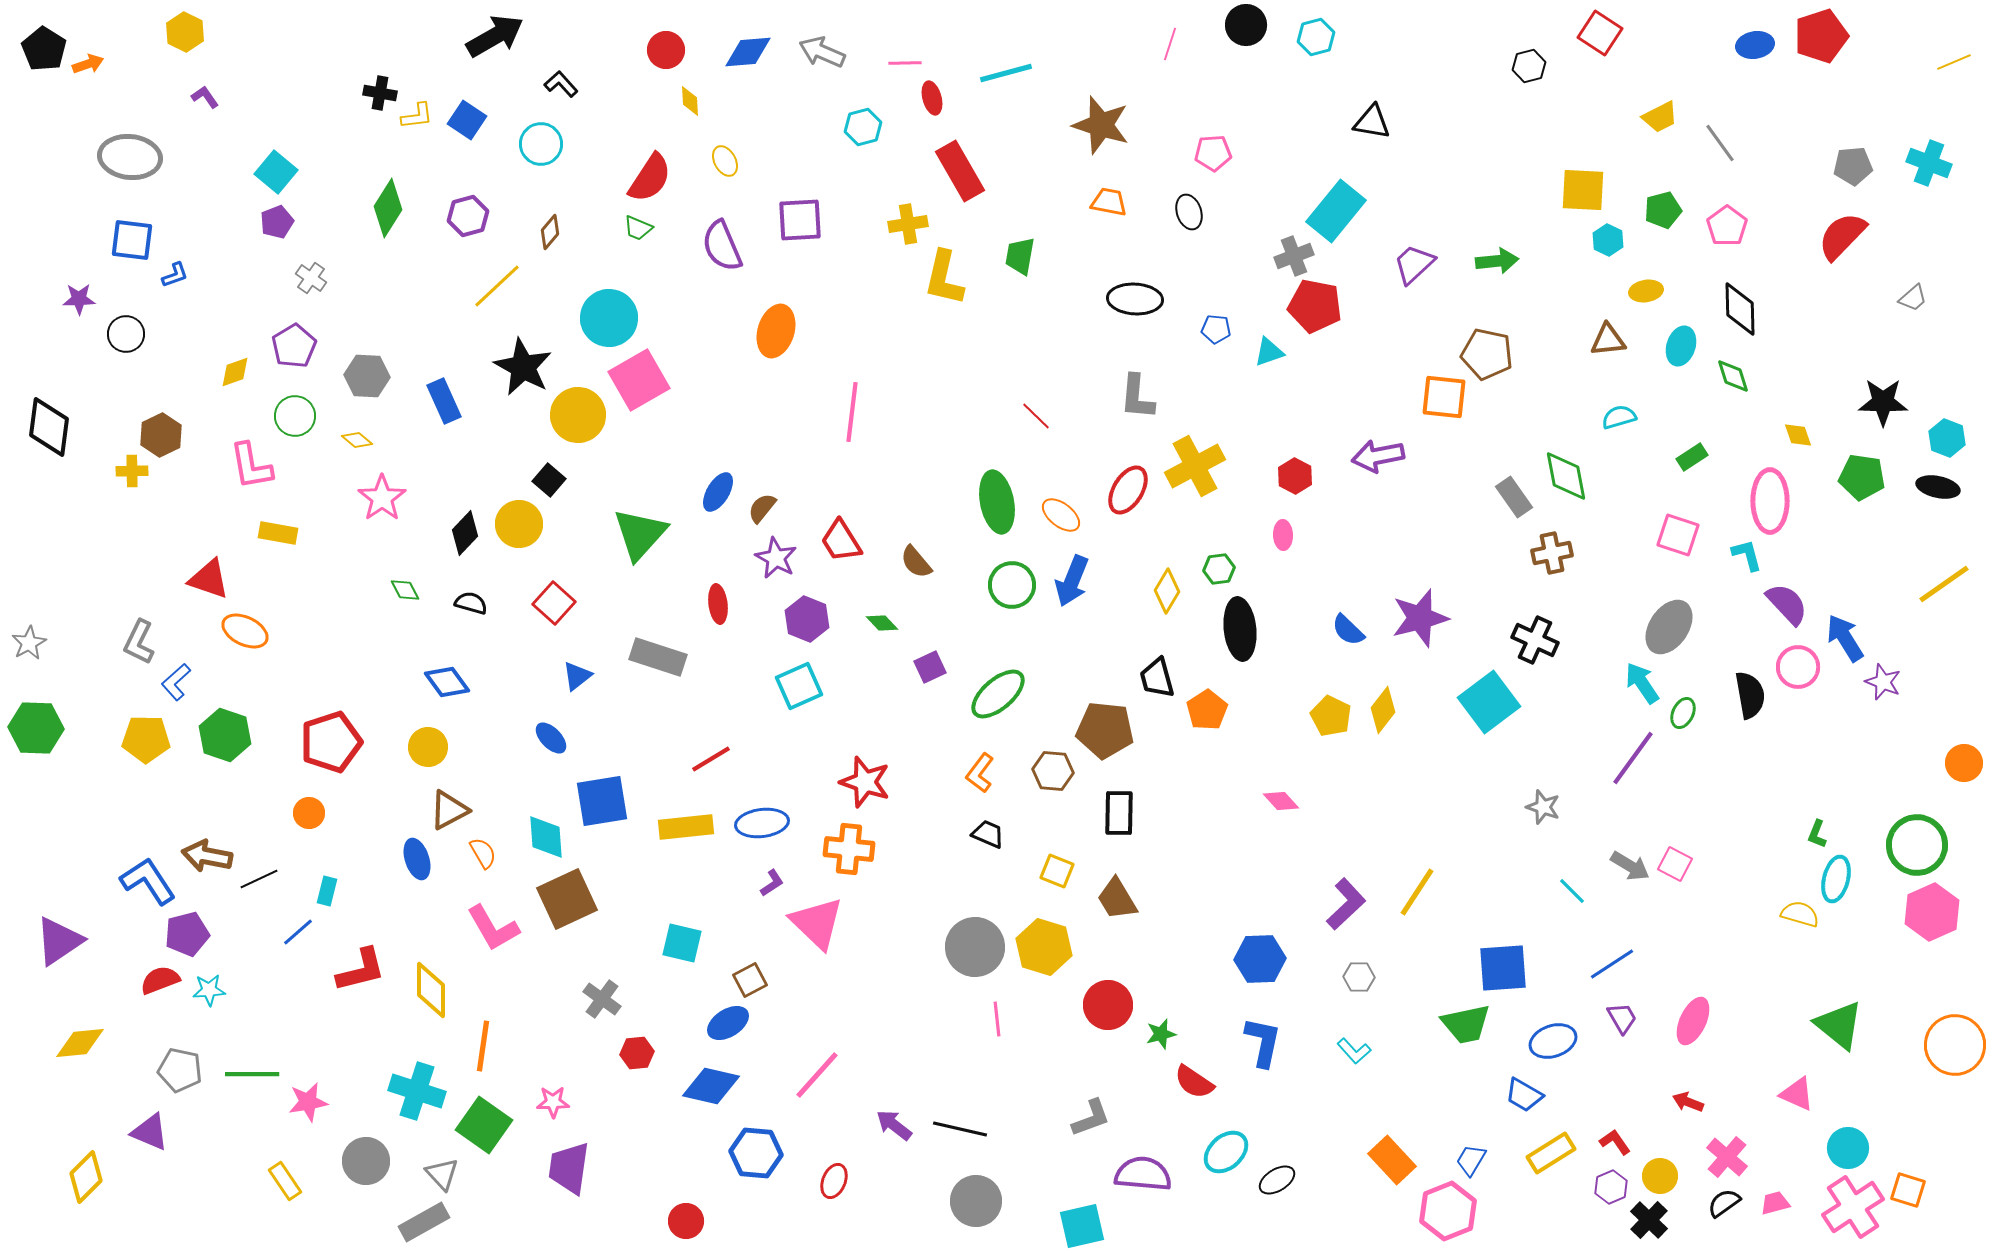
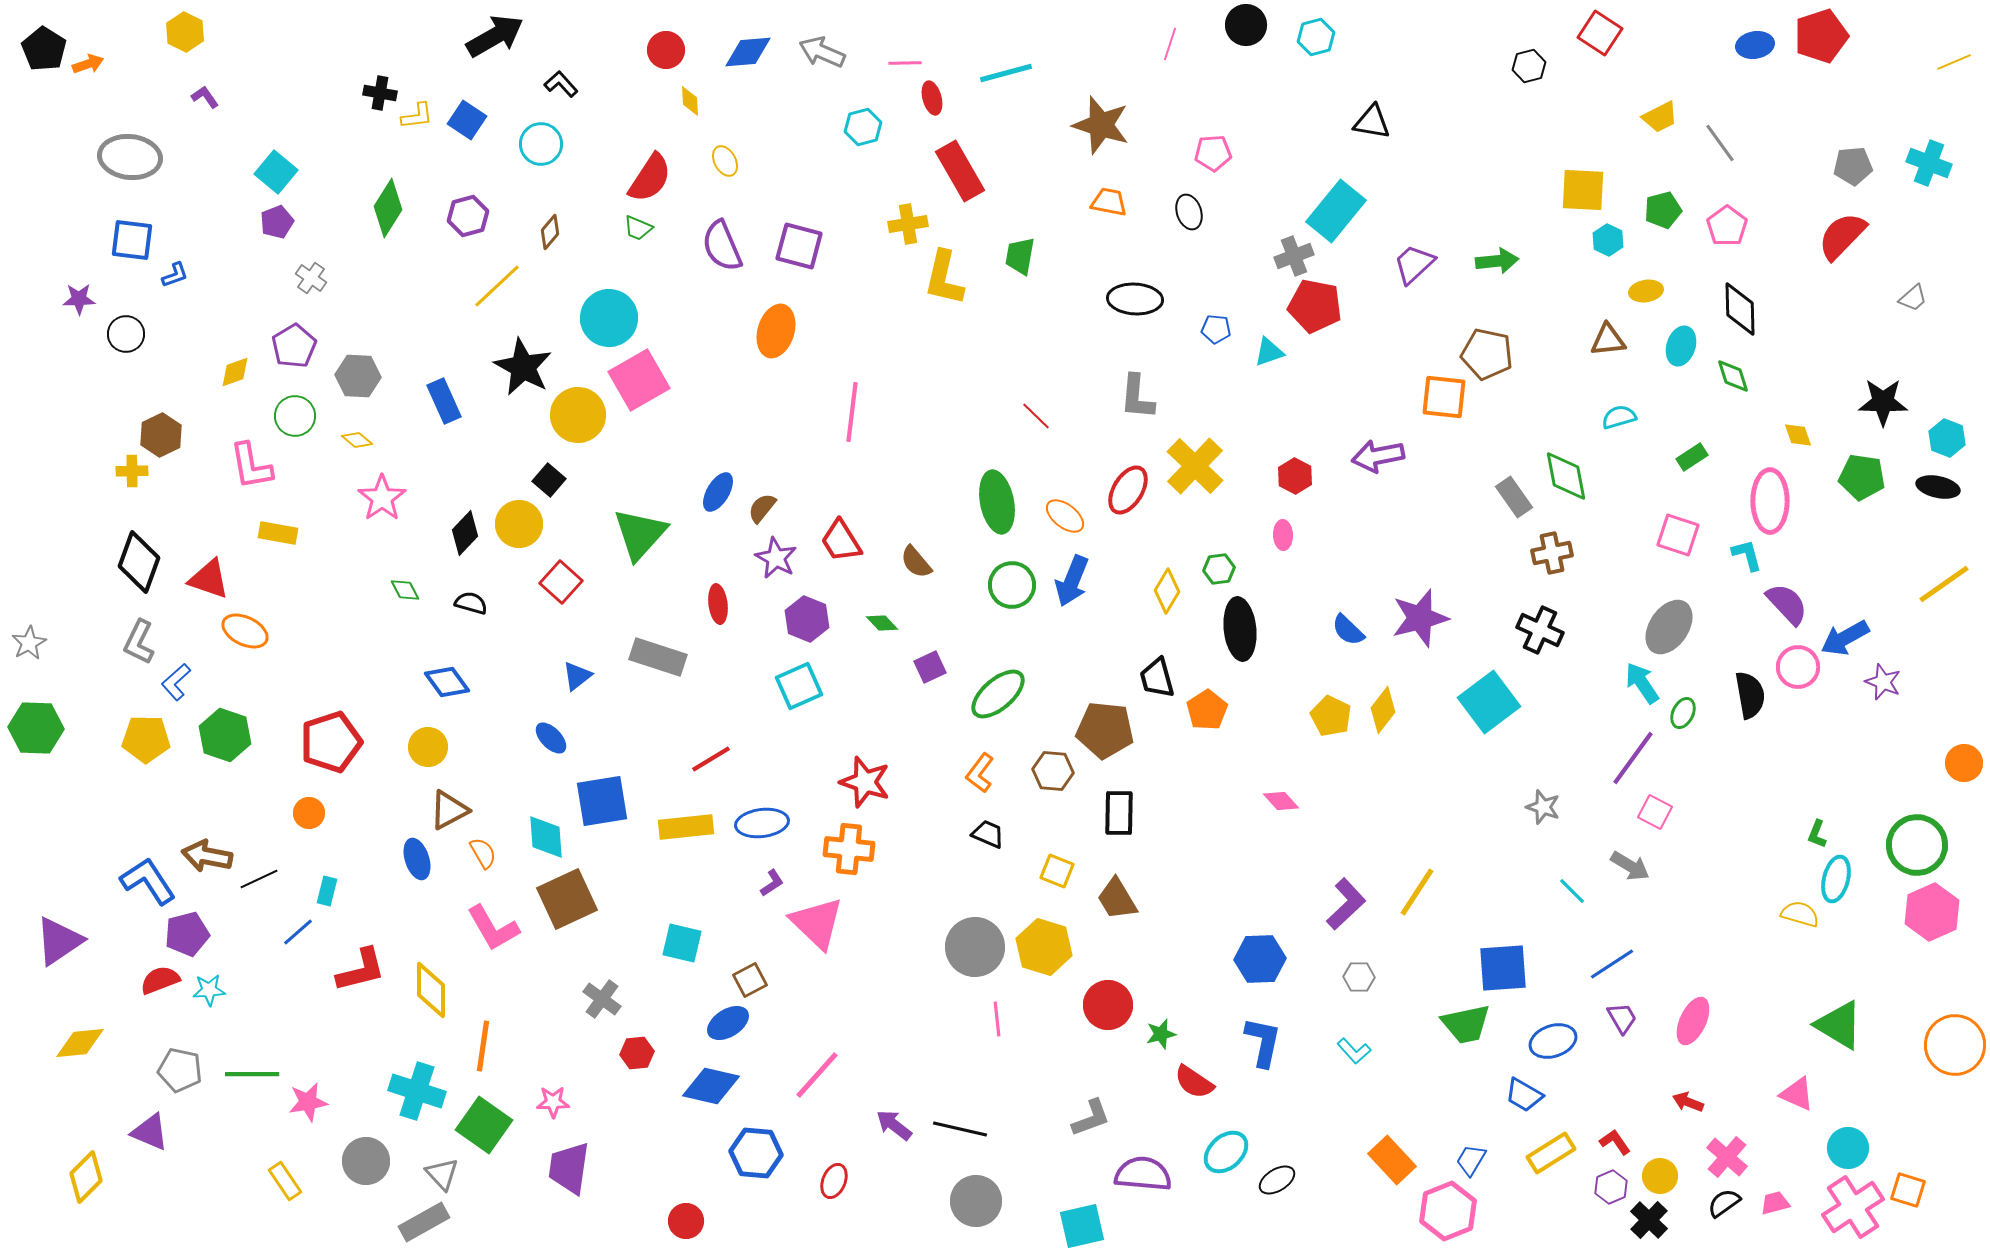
purple square at (800, 220): moved 1 px left, 26 px down; rotated 18 degrees clockwise
gray hexagon at (367, 376): moved 9 px left
black diamond at (49, 427): moved 90 px right, 135 px down; rotated 12 degrees clockwise
yellow cross at (1195, 466): rotated 18 degrees counterclockwise
orange ellipse at (1061, 515): moved 4 px right, 1 px down
red square at (554, 603): moved 7 px right, 21 px up
blue arrow at (1845, 638): rotated 87 degrees counterclockwise
black cross at (1535, 640): moved 5 px right, 10 px up
pink square at (1675, 864): moved 20 px left, 52 px up
green triangle at (1839, 1025): rotated 8 degrees counterclockwise
